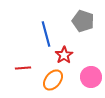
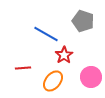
blue line: rotated 45 degrees counterclockwise
orange ellipse: moved 1 px down
